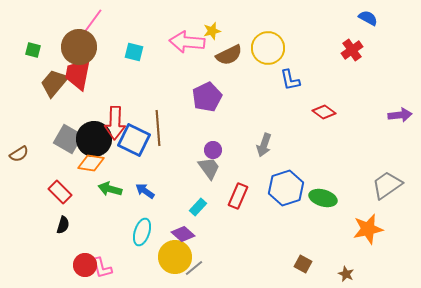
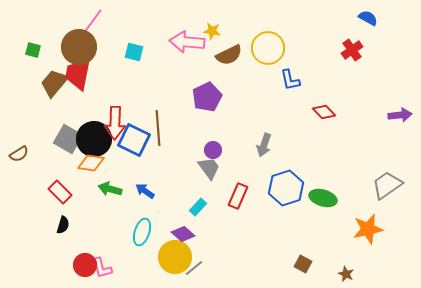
yellow star at (212, 31): rotated 24 degrees clockwise
red diamond at (324, 112): rotated 10 degrees clockwise
